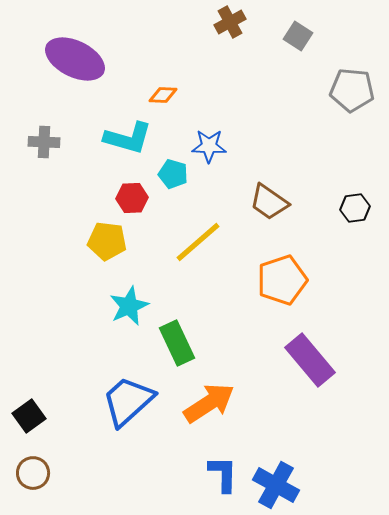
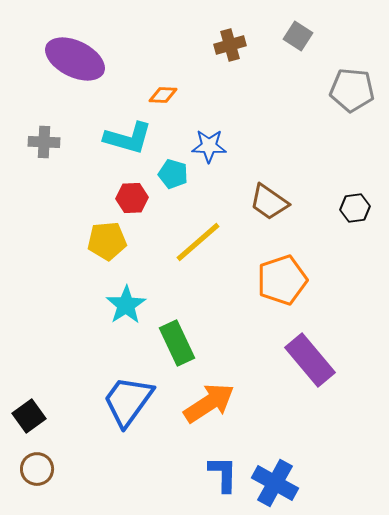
brown cross: moved 23 px down; rotated 12 degrees clockwise
yellow pentagon: rotated 12 degrees counterclockwise
cyan star: moved 3 px left, 1 px up; rotated 9 degrees counterclockwise
blue trapezoid: rotated 12 degrees counterclockwise
brown circle: moved 4 px right, 4 px up
blue cross: moved 1 px left, 2 px up
